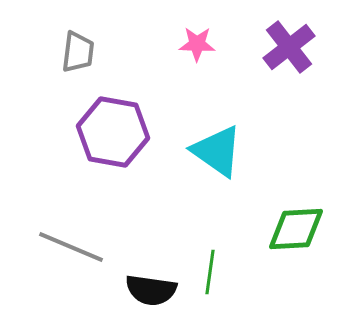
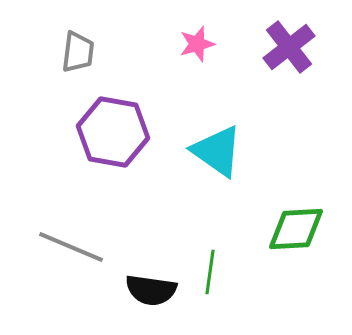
pink star: rotated 18 degrees counterclockwise
